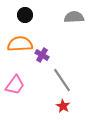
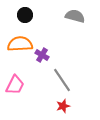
gray semicircle: moved 1 px right, 1 px up; rotated 18 degrees clockwise
pink trapezoid: rotated 10 degrees counterclockwise
red star: rotated 24 degrees clockwise
